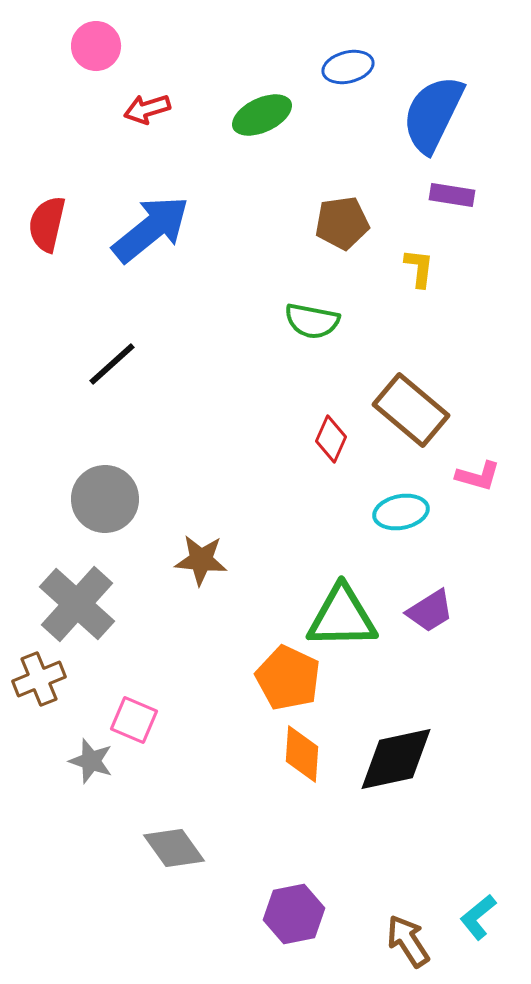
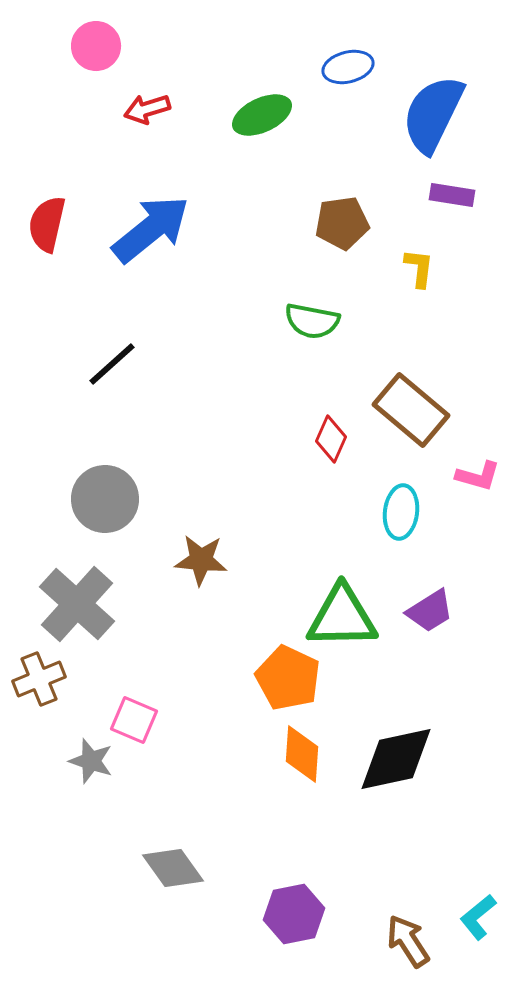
cyan ellipse: rotated 72 degrees counterclockwise
gray diamond: moved 1 px left, 20 px down
